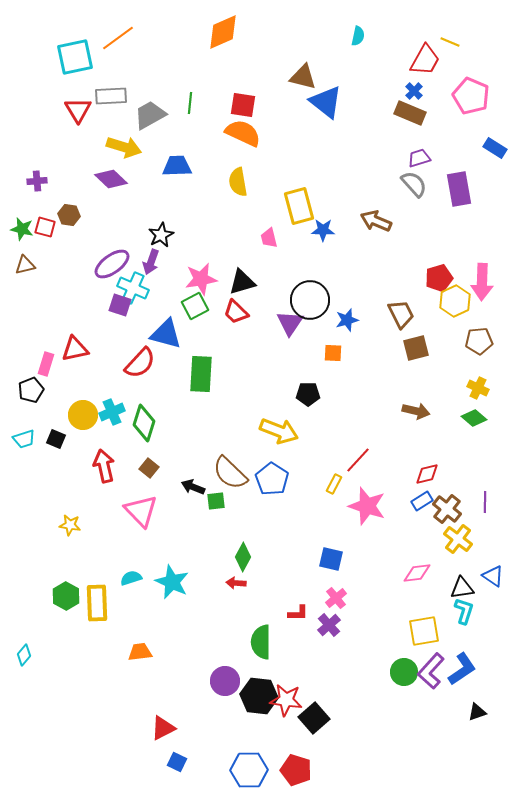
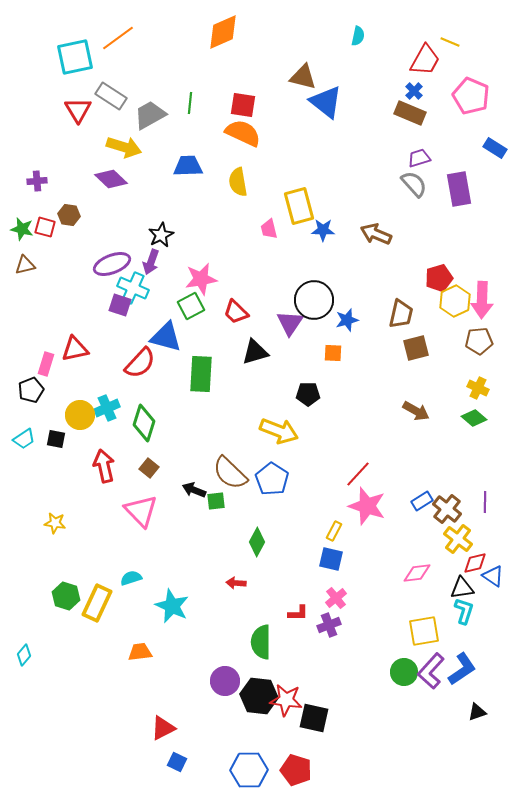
gray rectangle at (111, 96): rotated 36 degrees clockwise
blue trapezoid at (177, 166): moved 11 px right
brown arrow at (376, 221): moved 13 px down
pink trapezoid at (269, 238): moved 9 px up
purple ellipse at (112, 264): rotated 15 degrees clockwise
black triangle at (242, 282): moved 13 px right, 70 px down
pink arrow at (482, 282): moved 18 px down
black circle at (310, 300): moved 4 px right
green square at (195, 306): moved 4 px left
brown trapezoid at (401, 314): rotated 40 degrees clockwise
blue triangle at (166, 334): moved 3 px down
brown arrow at (416, 411): rotated 16 degrees clockwise
cyan cross at (112, 412): moved 5 px left, 4 px up
yellow circle at (83, 415): moved 3 px left
cyan trapezoid at (24, 439): rotated 15 degrees counterclockwise
black square at (56, 439): rotated 12 degrees counterclockwise
red line at (358, 460): moved 14 px down
red diamond at (427, 474): moved 48 px right, 89 px down
yellow rectangle at (334, 484): moved 47 px down
black arrow at (193, 487): moved 1 px right, 3 px down
yellow star at (70, 525): moved 15 px left, 2 px up
green diamond at (243, 557): moved 14 px right, 15 px up
cyan star at (172, 582): moved 24 px down
green hexagon at (66, 596): rotated 12 degrees counterclockwise
yellow rectangle at (97, 603): rotated 27 degrees clockwise
purple cross at (329, 625): rotated 20 degrees clockwise
black square at (314, 718): rotated 36 degrees counterclockwise
